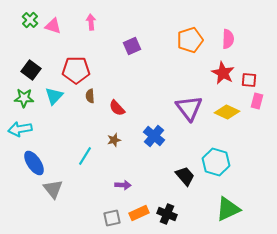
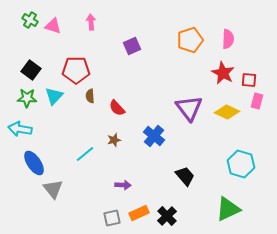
green cross: rotated 14 degrees counterclockwise
green star: moved 3 px right
cyan arrow: rotated 20 degrees clockwise
cyan line: moved 2 px up; rotated 18 degrees clockwise
cyan hexagon: moved 25 px right, 2 px down
black cross: moved 2 px down; rotated 24 degrees clockwise
